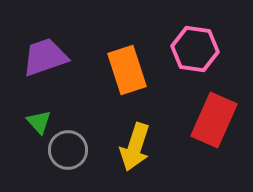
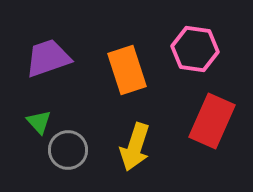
purple trapezoid: moved 3 px right, 1 px down
red rectangle: moved 2 px left, 1 px down
